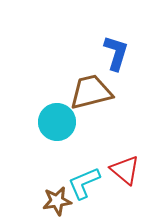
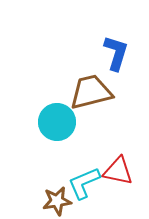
red triangle: moved 7 px left, 1 px down; rotated 28 degrees counterclockwise
